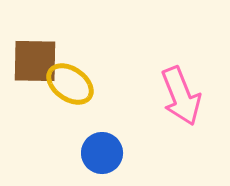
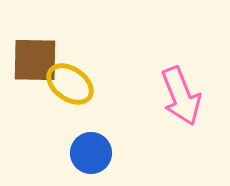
brown square: moved 1 px up
blue circle: moved 11 px left
